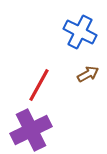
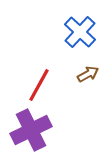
blue cross: rotated 16 degrees clockwise
